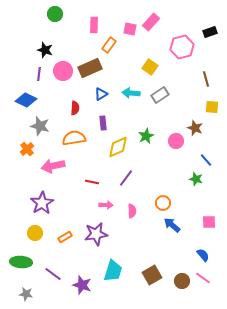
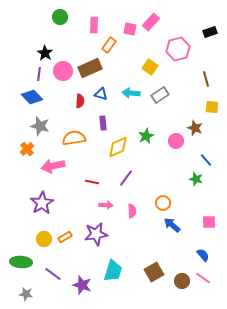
green circle at (55, 14): moved 5 px right, 3 px down
pink hexagon at (182, 47): moved 4 px left, 2 px down
black star at (45, 50): moved 3 px down; rotated 14 degrees clockwise
blue triangle at (101, 94): rotated 48 degrees clockwise
blue diamond at (26, 100): moved 6 px right, 3 px up; rotated 20 degrees clockwise
red semicircle at (75, 108): moved 5 px right, 7 px up
yellow circle at (35, 233): moved 9 px right, 6 px down
brown square at (152, 275): moved 2 px right, 3 px up
